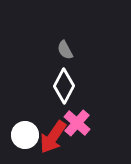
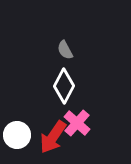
white circle: moved 8 px left
